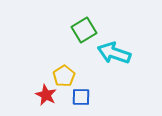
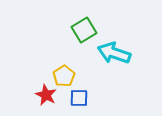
blue square: moved 2 px left, 1 px down
